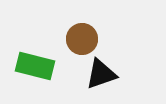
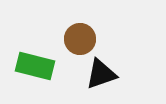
brown circle: moved 2 px left
